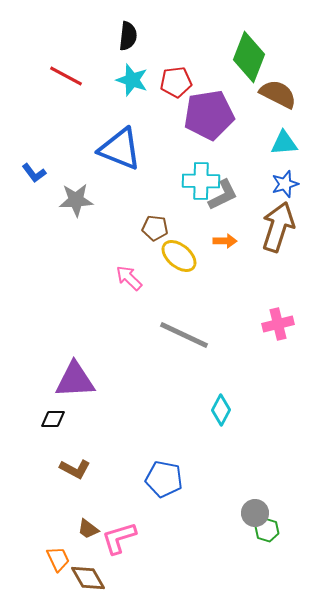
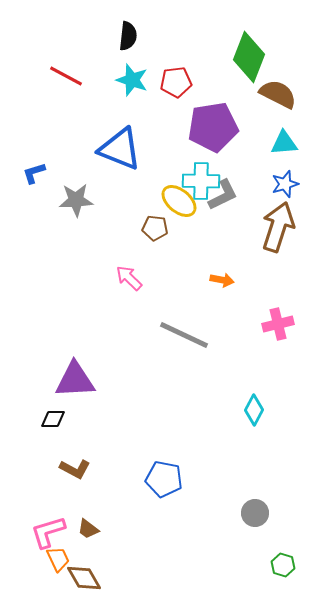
purple pentagon: moved 4 px right, 12 px down
blue L-shape: rotated 110 degrees clockwise
orange arrow: moved 3 px left, 39 px down; rotated 10 degrees clockwise
yellow ellipse: moved 55 px up
cyan diamond: moved 33 px right
green hexagon: moved 16 px right, 35 px down
pink L-shape: moved 71 px left, 6 px up
brown diamond: moved 4 px left
